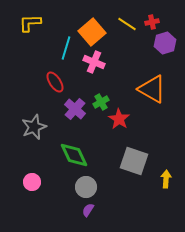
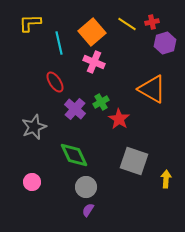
cyan line: moved 7 px left, 5 px up; rotated 30 degrees counterclockwise
